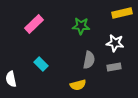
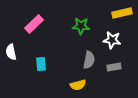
white star: moved 3 px left, 3 px up
cyan rectangle: rotated 40 degrees clockwise
white semicircle: moved 27 px up
